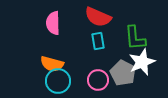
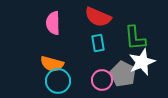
cyan rectangle: moved 2 px down
gray pentagon: moved 1 px down
pink circle: moved 4 px right
